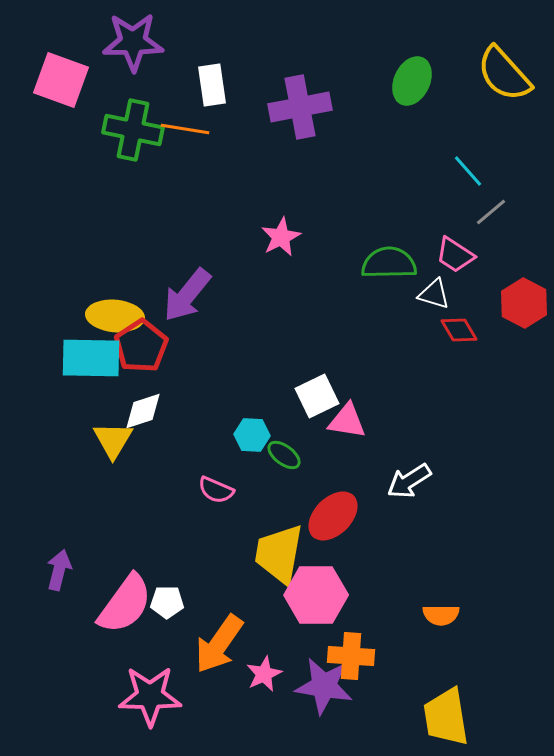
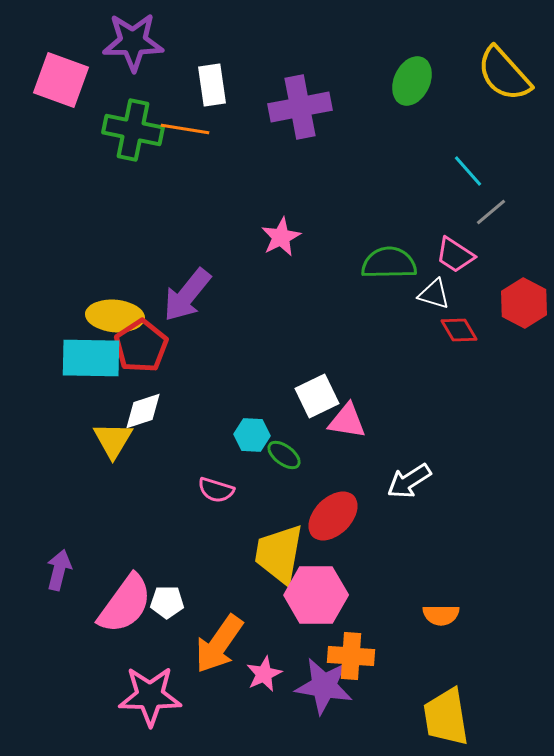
pink semicircle at (216, 490): rotated 6 degrees counterclockwise
